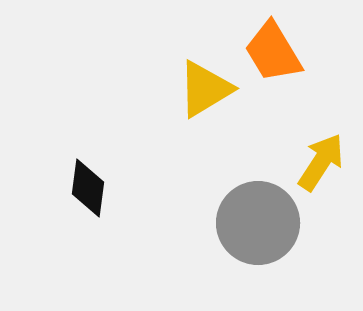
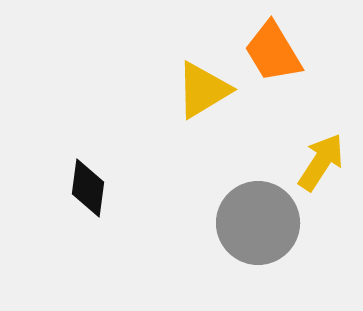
yellow triangle: moved 2 px left, 1 px down
